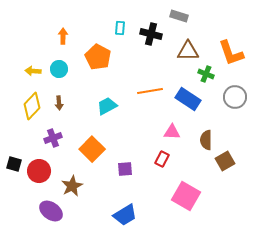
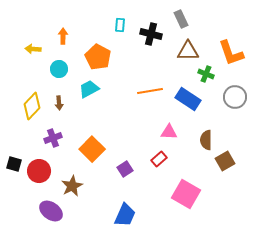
gray rectangle: moved 2 px right, 3 px down; rotated 48 degrees clockwise
cyan rectangle: moved 3 px up
yellow arrow: moved 22 px up
cyan trapezoid: moved 18 px left, 17 px up
pink triangle: moved 3 px left
red rectangle: moved 3 px left; rotated 21 degrees clockwise
purple square: rotated 28 degrees counterclockwise
pink square: moved 2 px up
blue trapezoid: rotated 35 degrees counterclockwise
